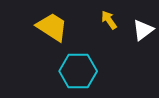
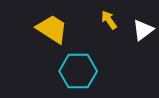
yellow trapezoid: moved 2 px down
